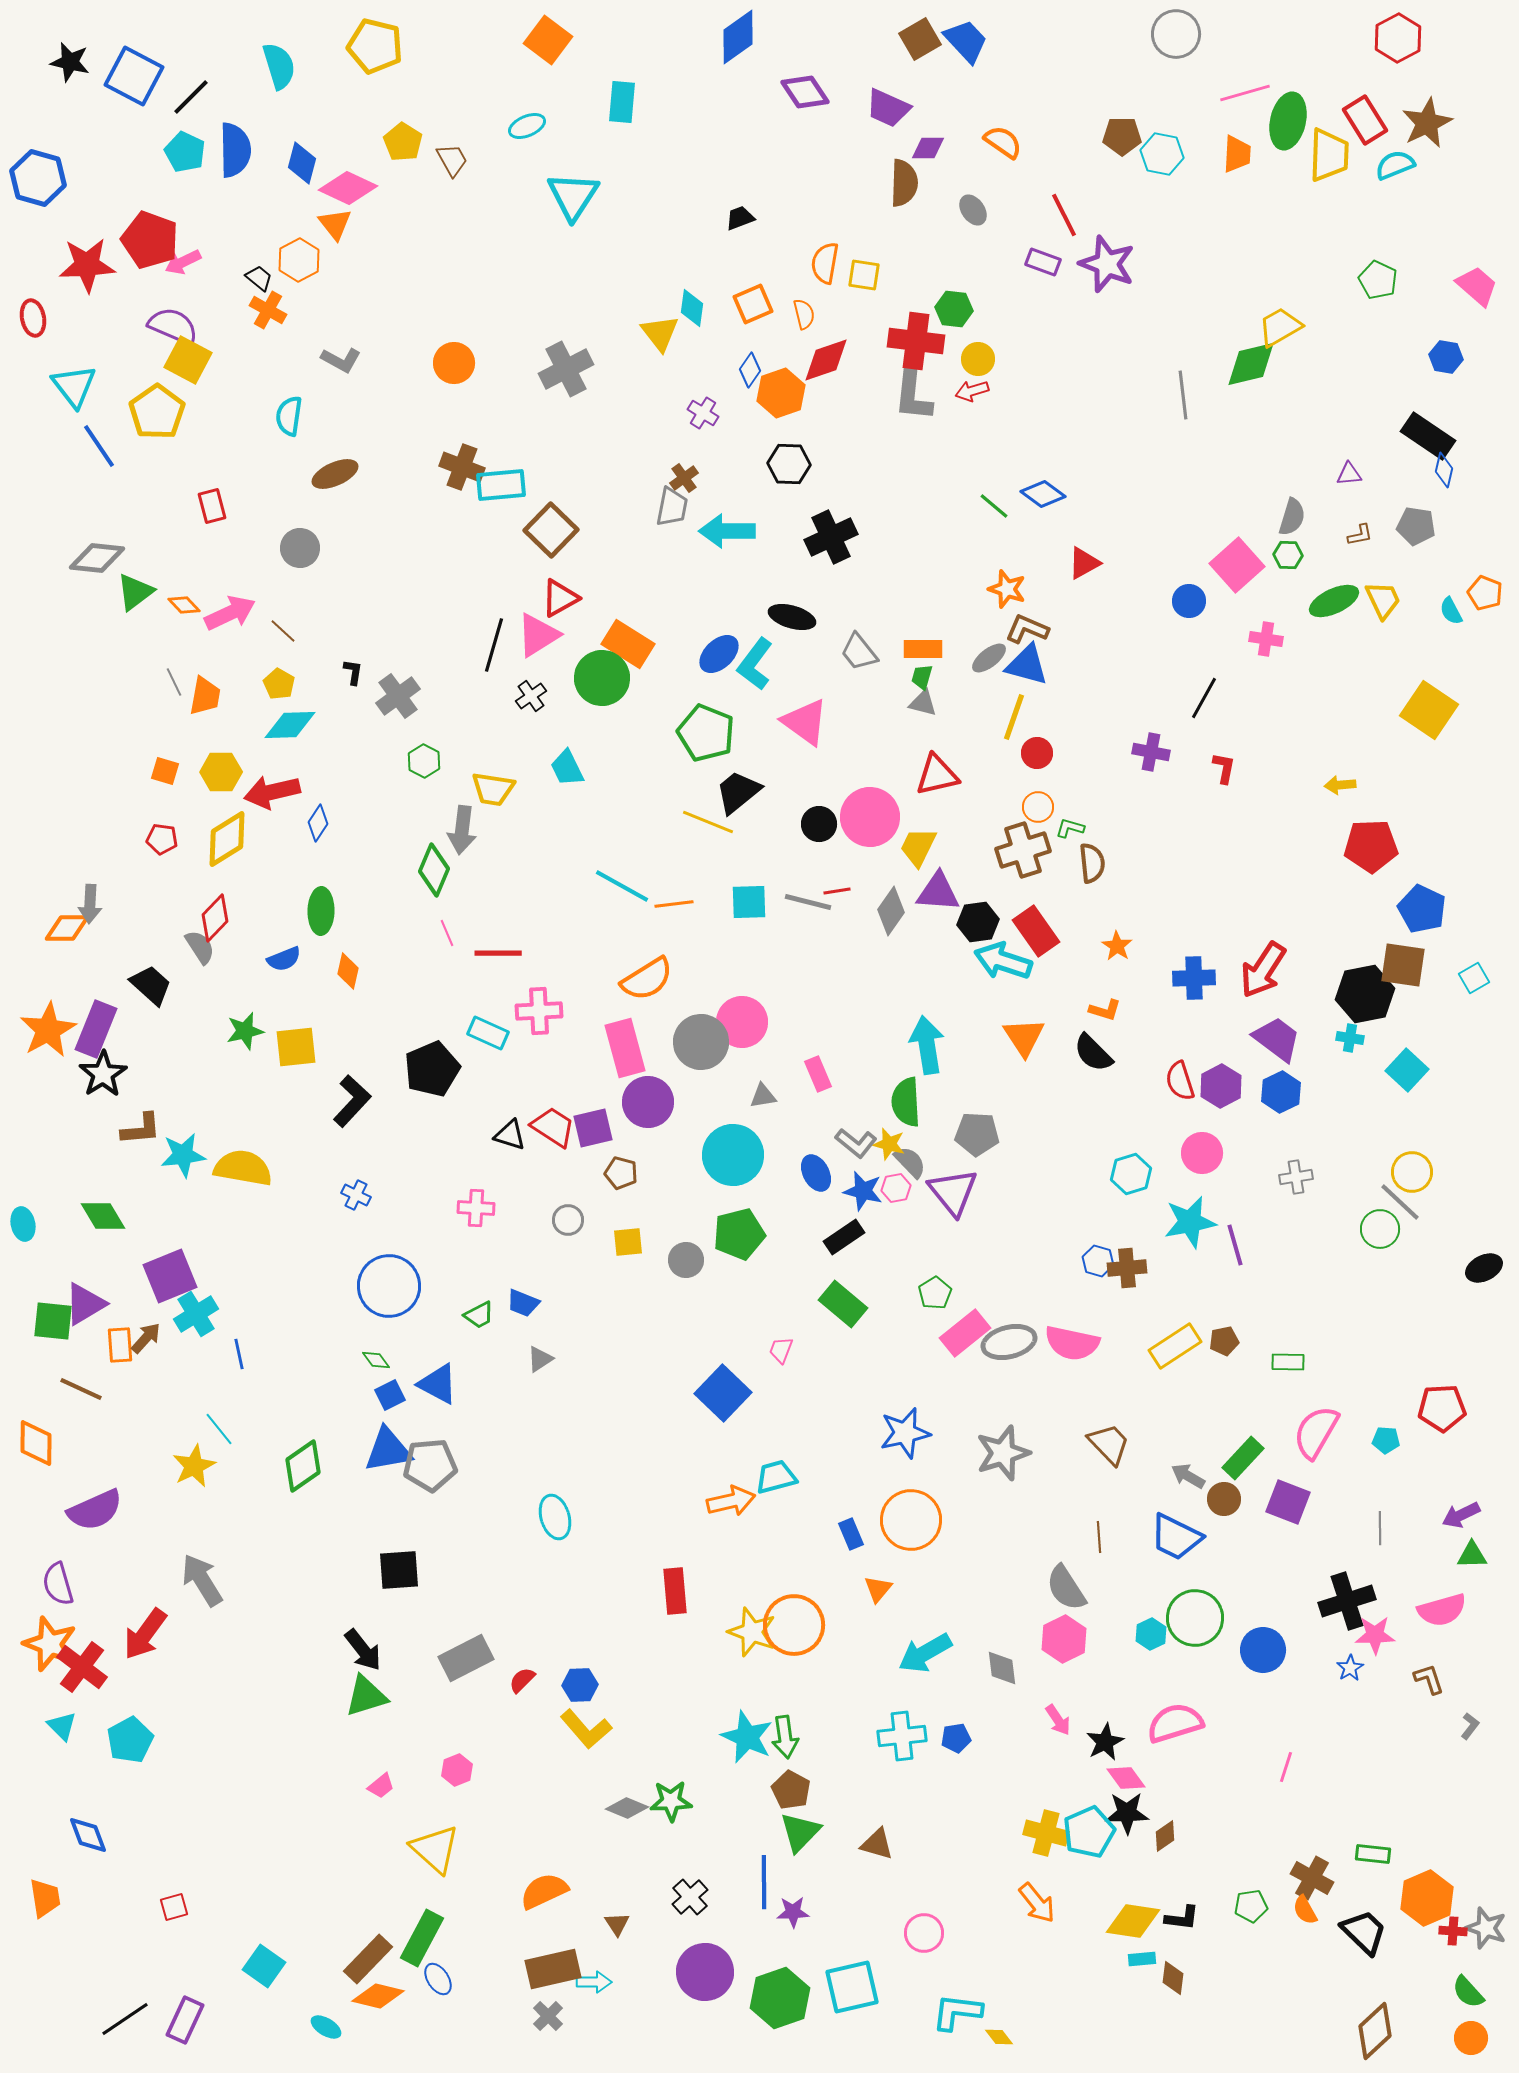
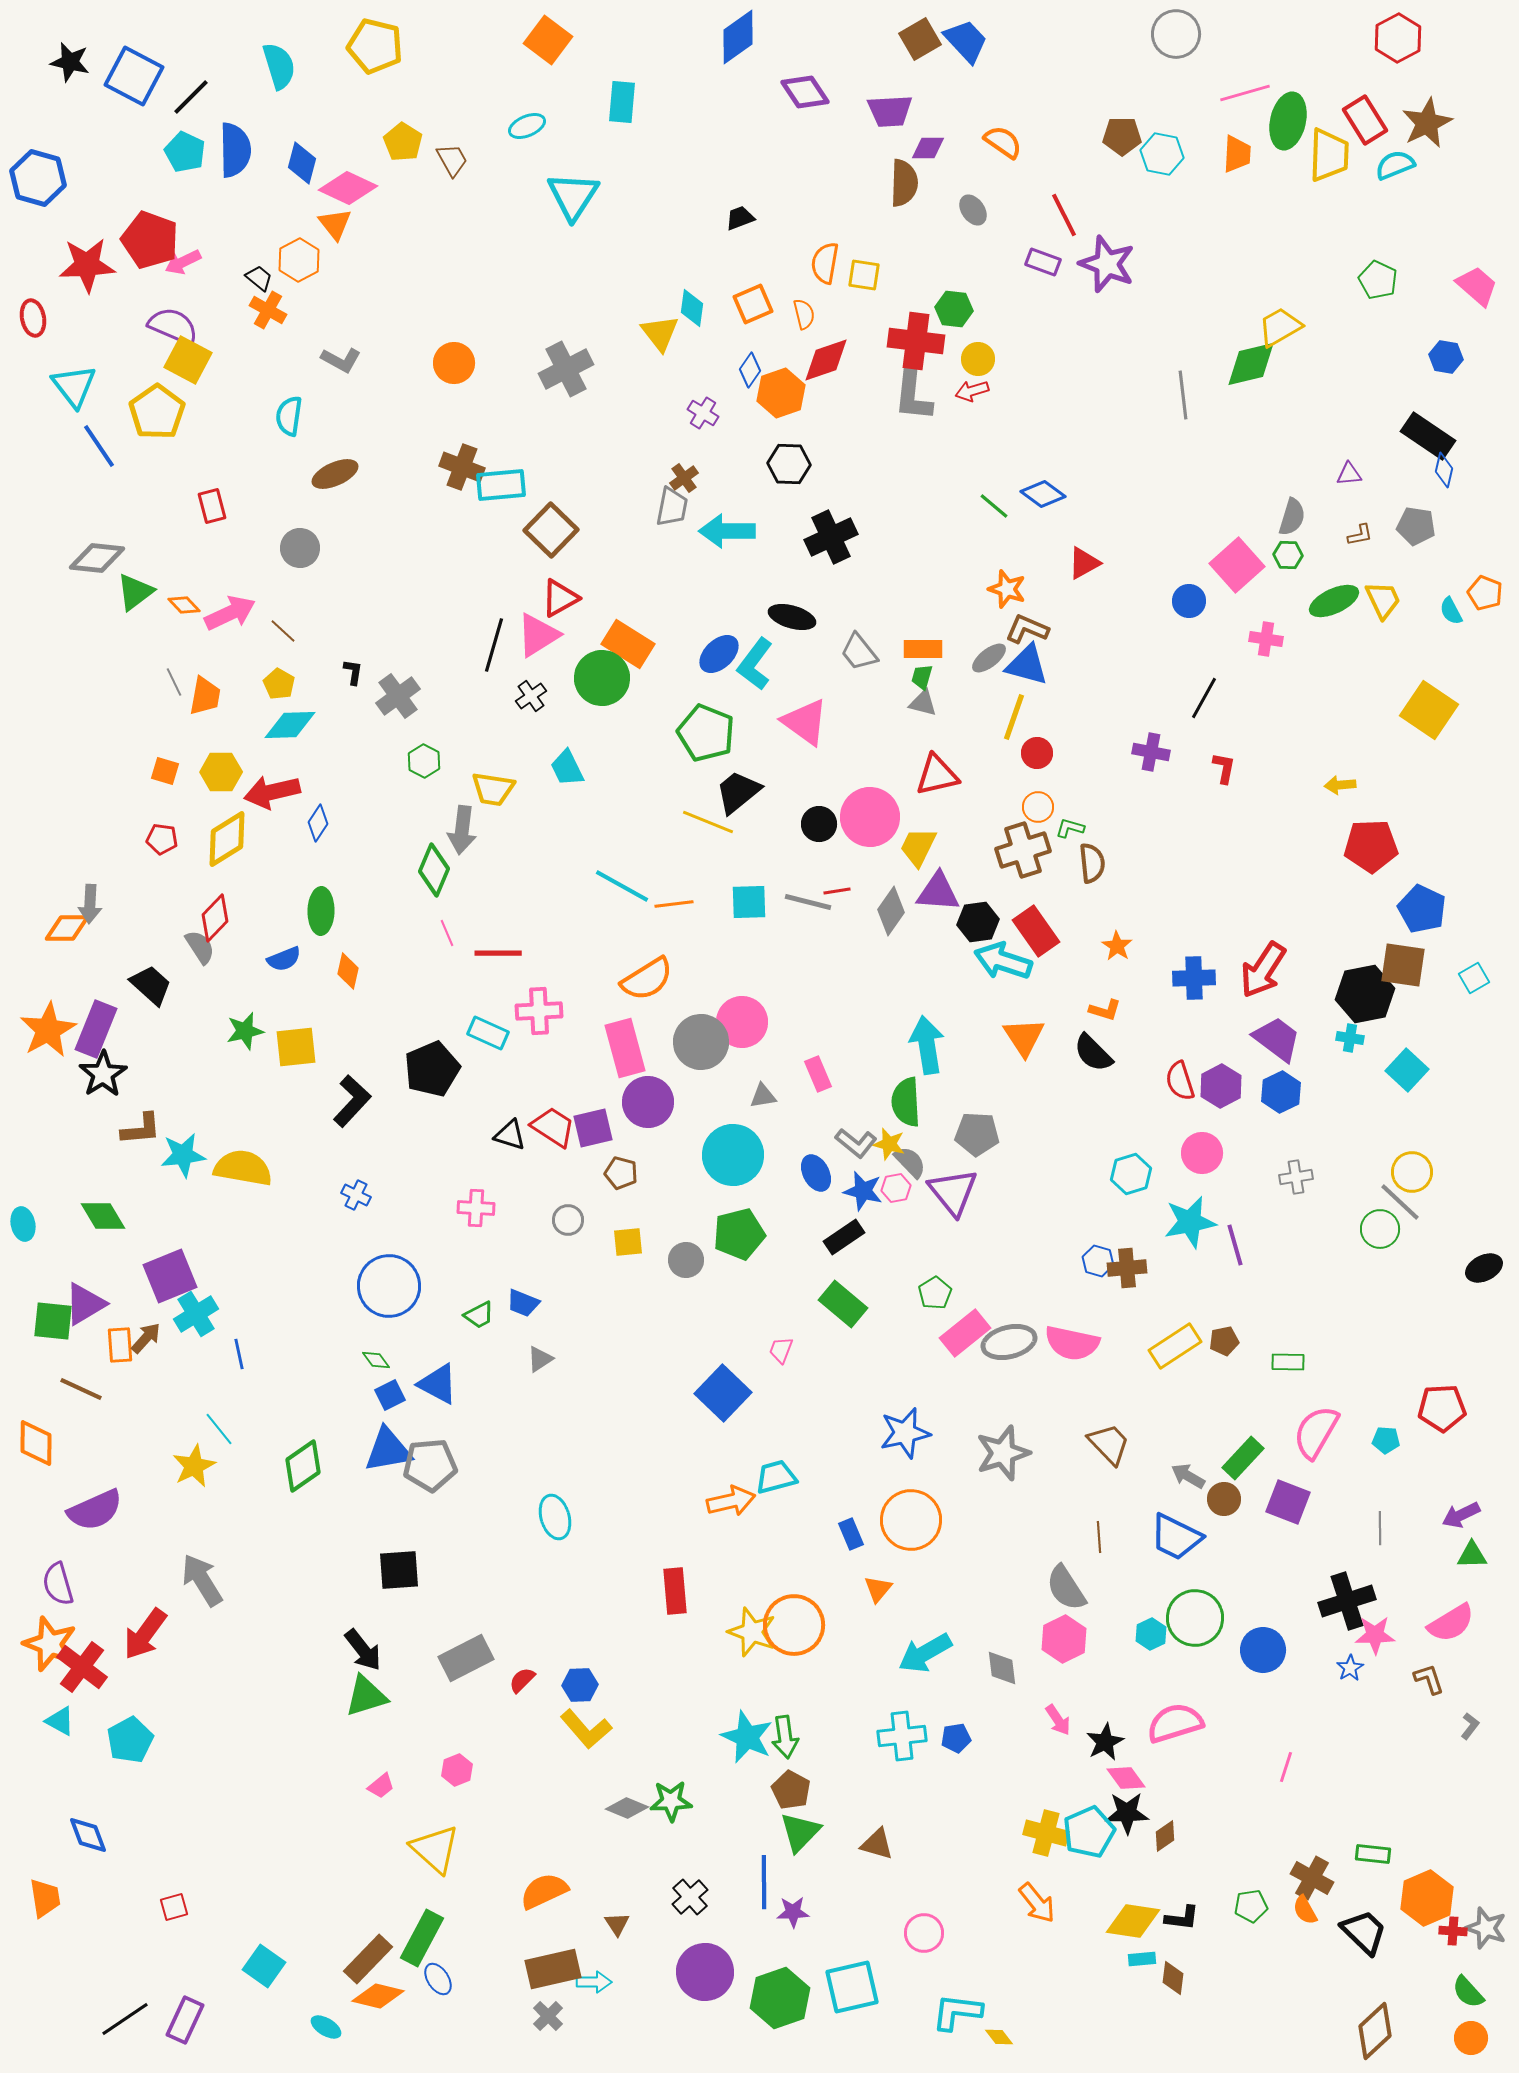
purple trapezoid at (888, 108): moved 2 px right, 3 px down; rotated 27 degrees counterclockwise
pink semicircle at (1442, 1610): moved 9 px right, 13 px down; rotated 15 degrees counterclockwise
cyan triangle at (62, 1726): moved 2 px left, 5 px up; rotated 16 degrees counterclockwise
